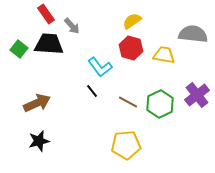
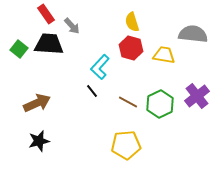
yellow semicircle: moved 1 px down; rotated 72 degrees counterclockwise
cyan L-shape: rotated 80 degrees clockwise
purple cross: moved 1 px down
